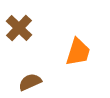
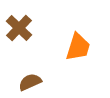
orange trapezoid: moved 5 px up
